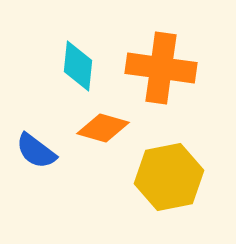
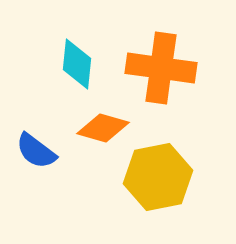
cyan diamond: moved 1 px left, 2 px up
yellow hexagon: moved 11 px left
